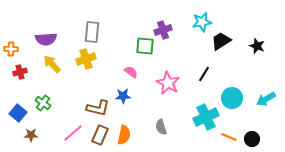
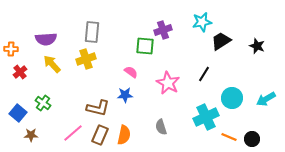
red cross: rotated 24 degrees counterclockwise
blue star: moved 2 px right, 1 px up
